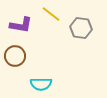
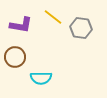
yellow line: moved 2 px right, 3 px down
brown circle: moved 1 px down
cyan semicircle: moved 6 px up
